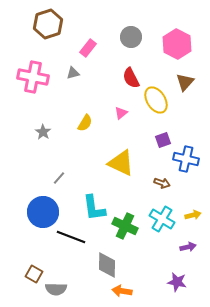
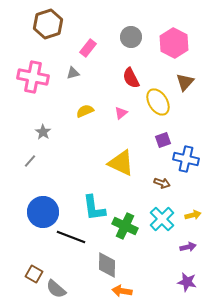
pink hexagon: moved 3 px left, 1 px up
yellow ellipse: moved 2 px right, 2 px down
yellow semicircle: moved 12 px up; rotated 144 degrees counterclockwise
gray line: moved 29 px left, 17 px up
cyan cross: rotated 15 degrees clockwise
purple star: moved 10 px right
gray semicircle: rotated 40 degrees clockwise
